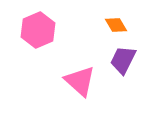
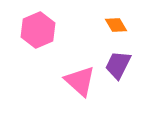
purple trapezoid: moved 5 px left, 5 px down
